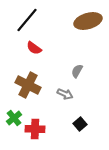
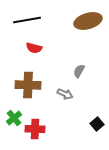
black line: rotated 40 degrees clockwise
red semicircle: rotated 21 degrees counterclockwise
gray semicircle: moved 2 px right
brown cross: rotated 25 degrees counterclockwise
black square: moved 17 px right
